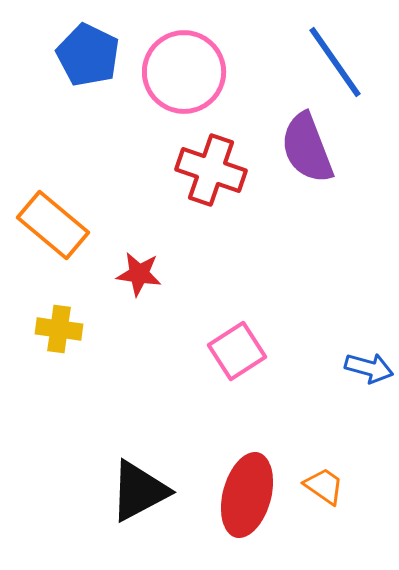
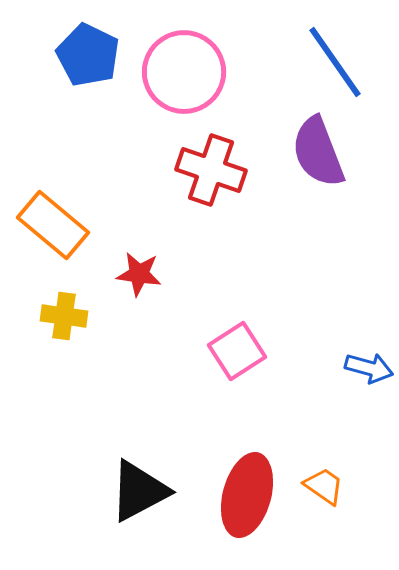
purple semicircle: moved 11 px right, 4 px down
yellow cross: moved 5 px right, 13 px up
